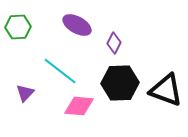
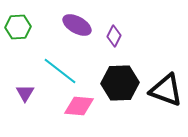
purple diamond: moved 7 px up
purple triangle: rotated 12 degrees counterclockwise
